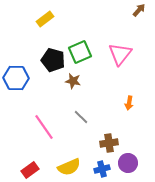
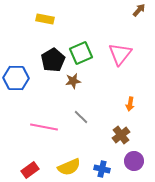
yellow rectangle: rotated 48 degrees clockwise
green square: moved 1 px right, 1 px down
black pentagon: rotated 25 degrees clockwise
brown star: rotated 21 degrees counterclockwise
orange arrow: moved 1 px right, 1 px down
pink line: rotated 44 degrees counterclockwise
brown cross: moved 12 px right, 8 px up; rotated 30 degrees counterclockwise
purple circle: moved 6 px right, 2 px up
blue cross: rotated 28 degrees clockwise
